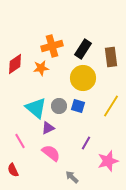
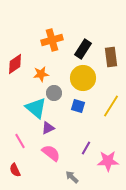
orange cross: moved 6 px up
orange star: moved 6 px down
gray circle: moved 5 px left, 13 px up
purple line: moved 5 px down
pink star: rotated 15 degrees clockwise
red semicircle: moved 2 px right
